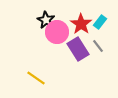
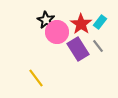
yellow line: rotated 18 degrees clockwise
